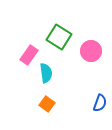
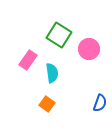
green square: moved 2 px up
pink circle: moved 2 px left, 2 px up
pink rectangle: moved 1 px left, 5 px down
cyan semicircle: moved 6 px right
